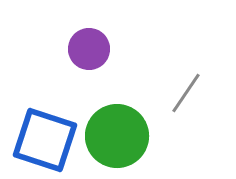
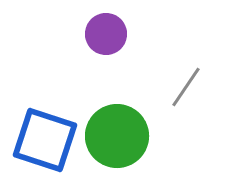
purple circle: moved 17 px right, 15 px up
gray line: moved 6 px up
